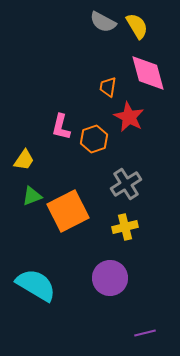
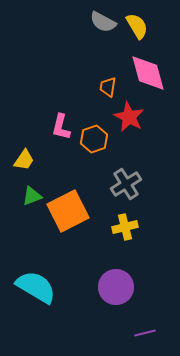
purple circle: moved 6 px right, 9 px down
cyan semicircle: moved 2 px down
